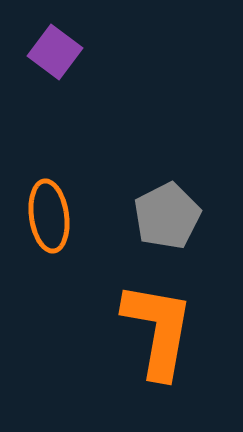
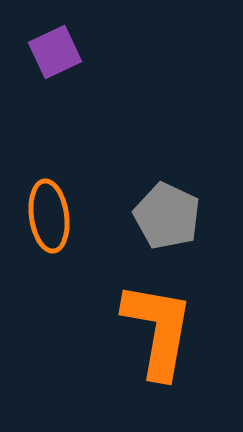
purple square: rotated 28 degrees clockwise
gray pentagon: rotated 20 degrees counterclockwise
